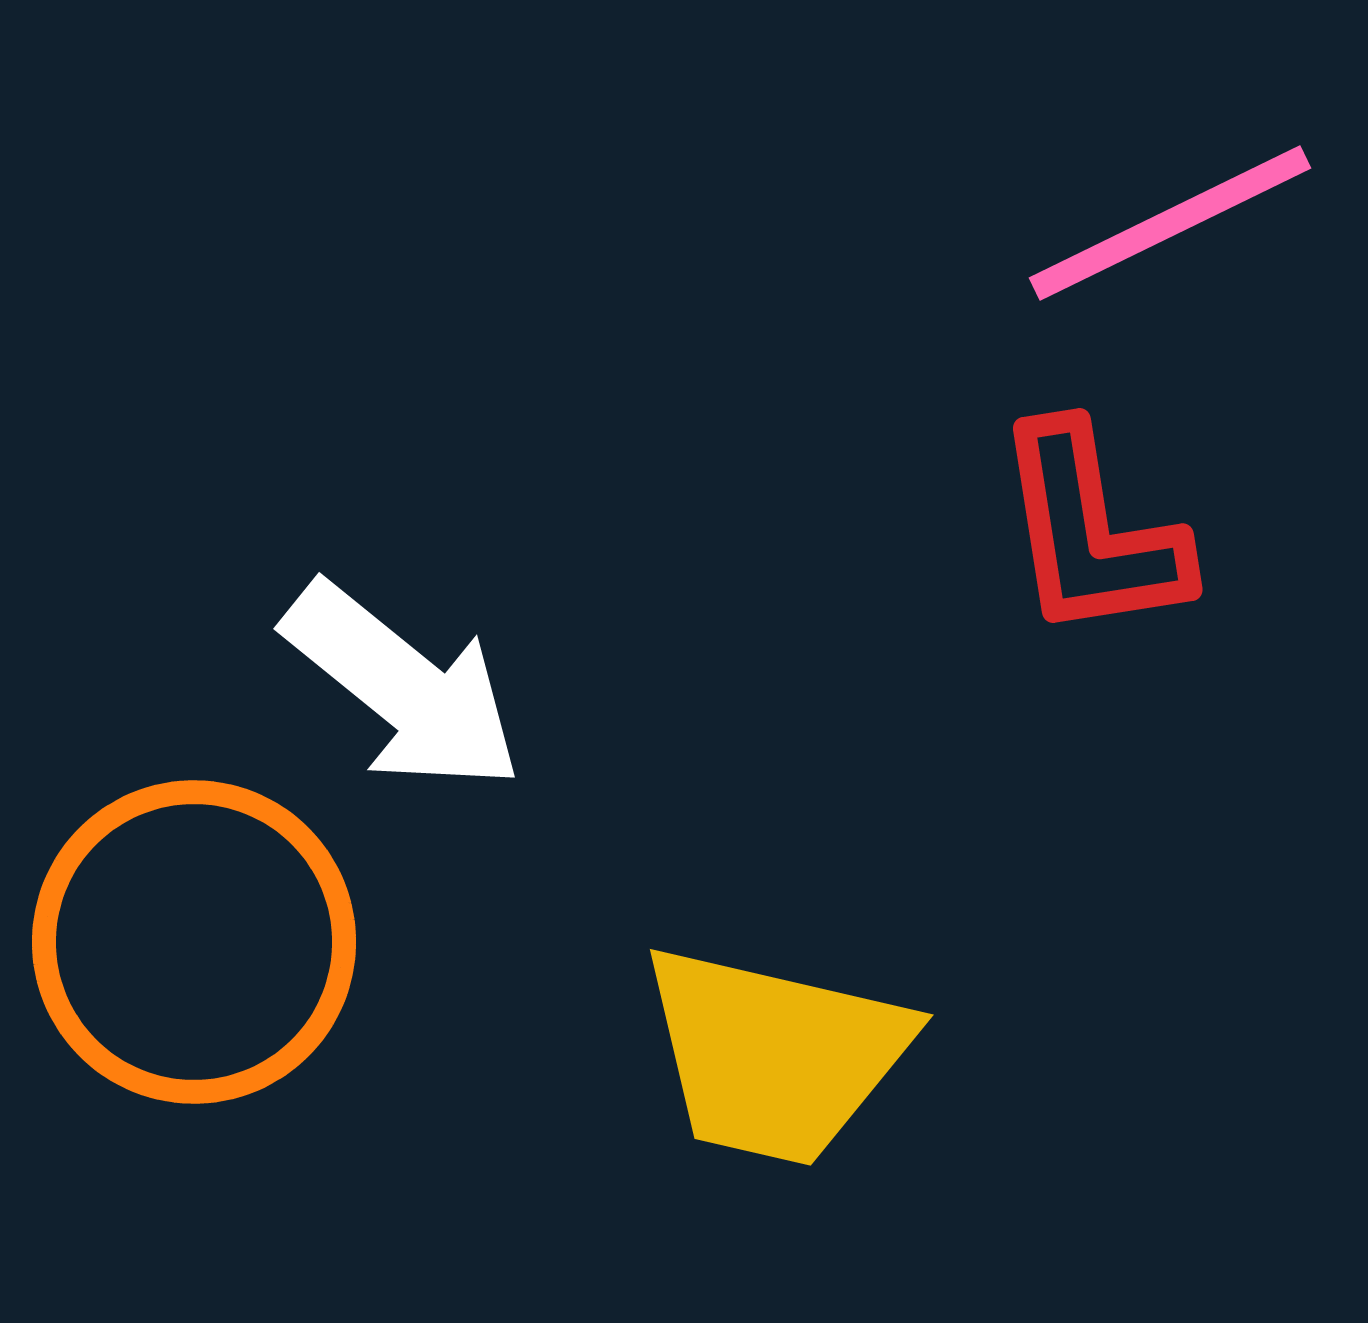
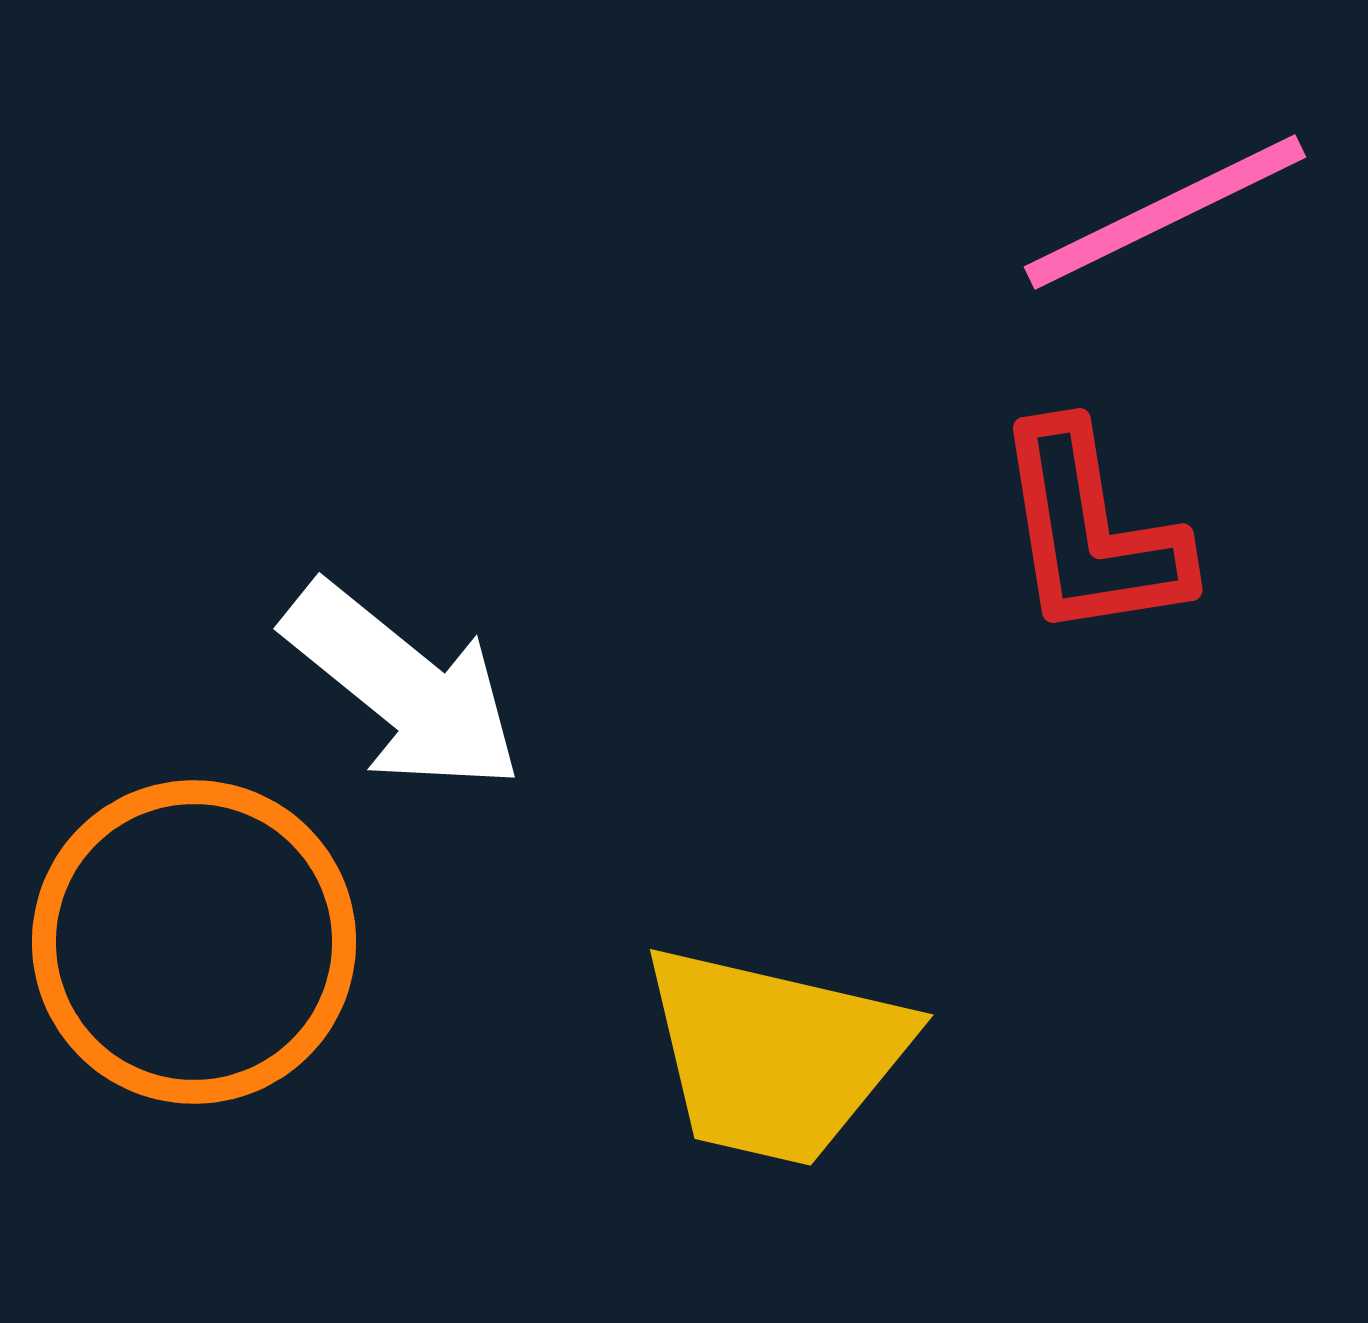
pink line: moved 5 px left, 11 px up
